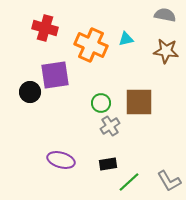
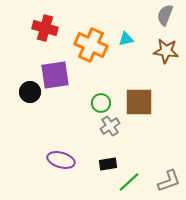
gray semicircle: rotated 80 degrees counterclockwise
gray L-shape: rotated 80 degrees counterclockwise
